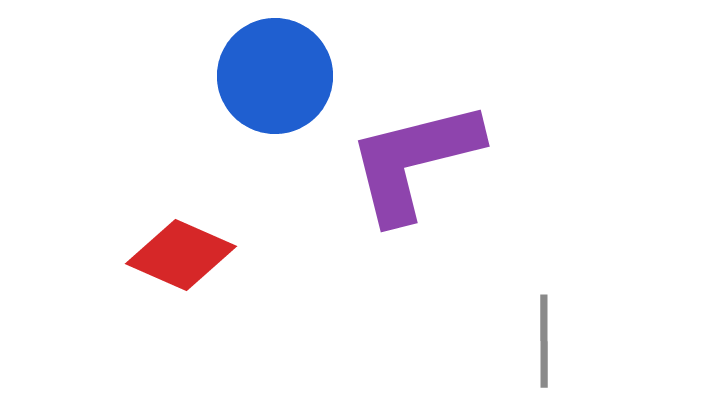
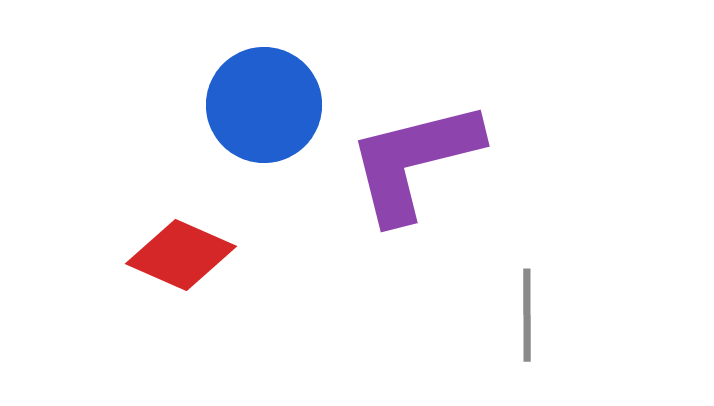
blue circle: moved 11 px left, 29 px down
gray line: moved 17 px left, 26 px up
